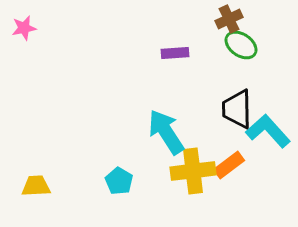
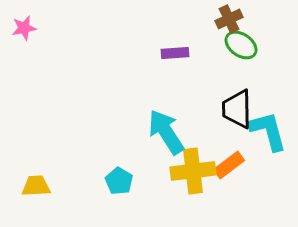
cyan L-shape: rotated 27 degrees clockwise
